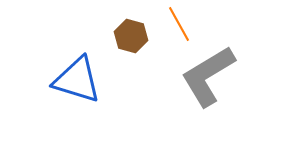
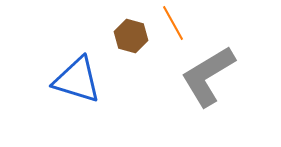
orange line: moved 6 px left, 1 px up
